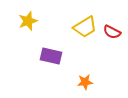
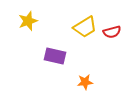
red semicircle: rotated 42 degrees counterclockwise
purple rectangle: moved 4 px right
